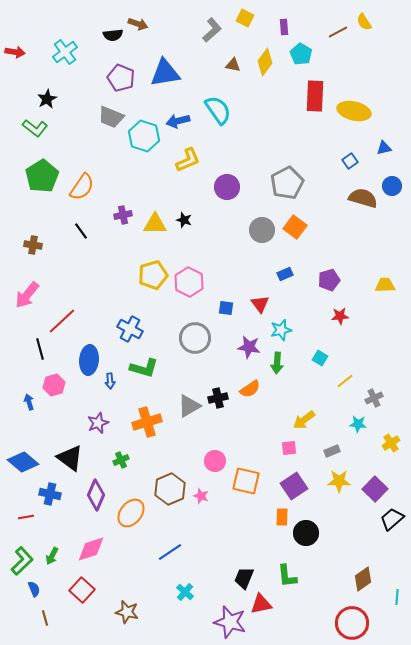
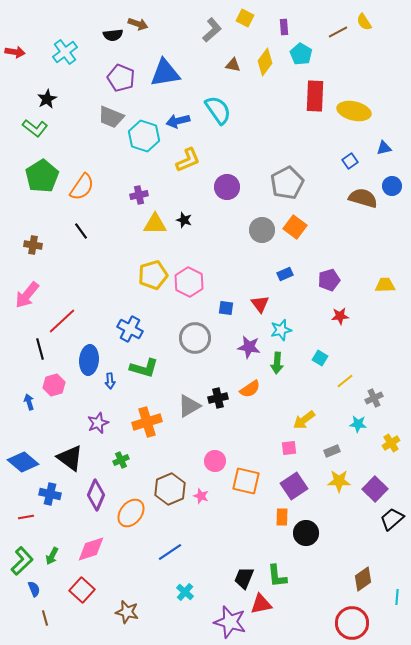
purple cross at (123, 215): moved 16 px right, 20 px up
green L-shape at (287, 576): moved 10 px left
